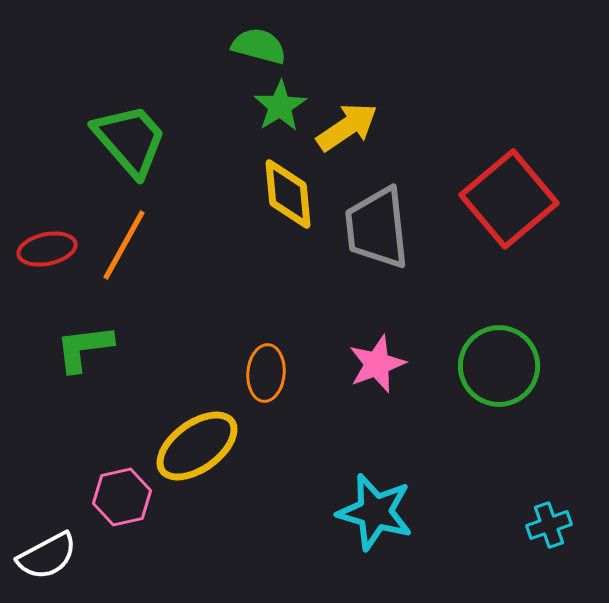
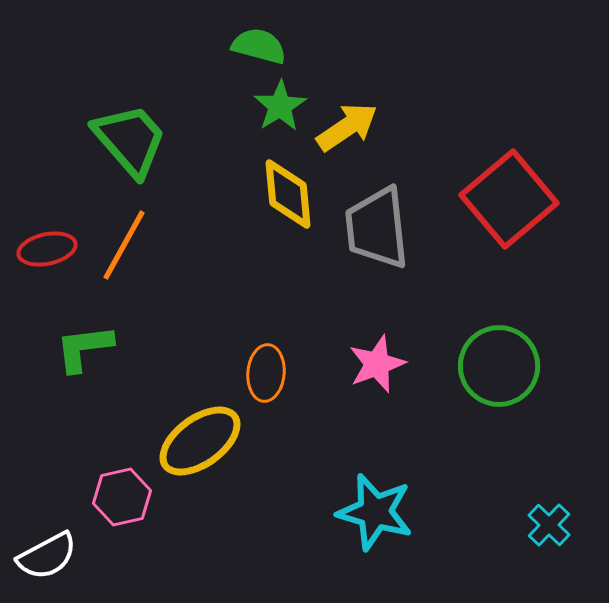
yellow ellipse: moved 3 px right, 5 px up
cyan cross: rotated 27 degrees counterclockwise
